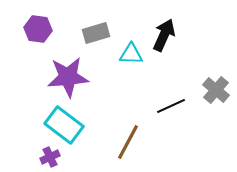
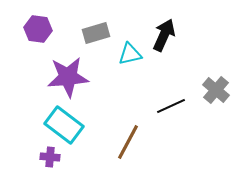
cyan triangle: moved 1 px left; rotated 15 degrees counterclockwise
purple cross: rotated 30 degrees clockwise
